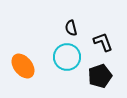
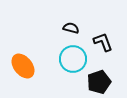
black semicircle: rotated 119 degrees clockwise
cyan circle: moved 6 px right, 2 px down
black pentagon: moved 1 px left, 6 px down
